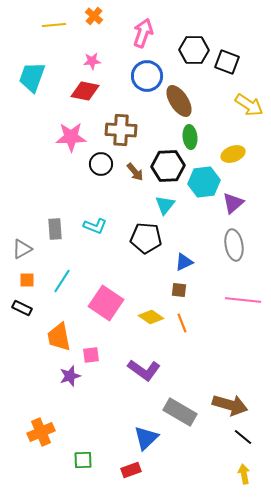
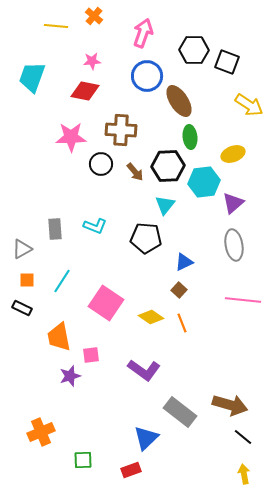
yellow line at (54, 25): moved 2 px right, 1 px down; rotated 10 degrees clockwise
brown square at (179, 290): rotated 35 degrees clockwise
gray rectangle at (180, 412): rotated 8 degrees clockwise
